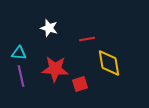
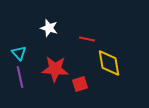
red line: rotated 21 degrees clockwise
cyan triangle: rotated 42 degrees clockwise
purple line: moved 1 px left, 1 px down
